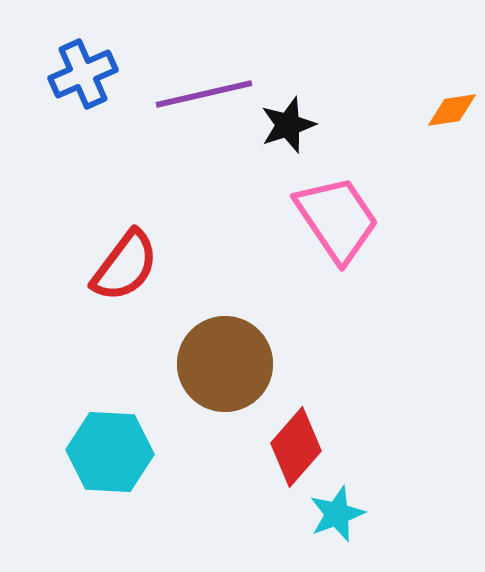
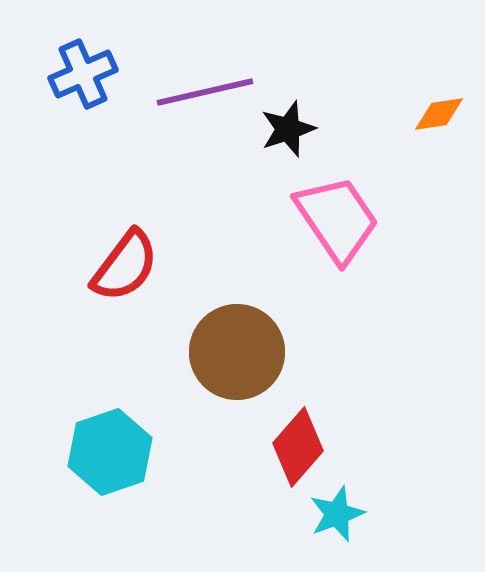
purple line: moved 1 px right, 2 px up
orange diamond: moved 13 px left, 4 px down
black star: moved 4 px down
brown circle: moved 12 px right, 12 px up
red diamond: moved 2 px right
cyan hexagon: rotated 22 degrees counterclockwise
